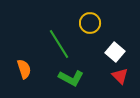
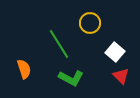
red triangle: moved 1 px right
